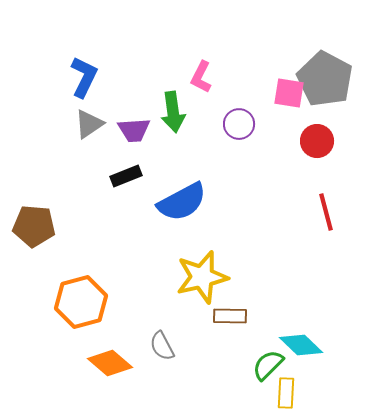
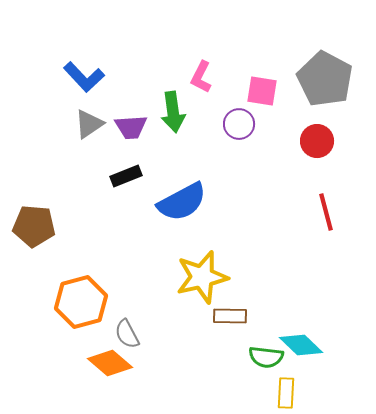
blue L-shape: rotated 111 degrees clockwise
pink square: moved 27 px left, 2 px up
purple trapezoid: moved 3 px left, 3 px up
gray semicircle: moved 35 px left, 12 px up
green semicircle: moved 2 px left, 8 px up; rotated 128 degrees counterclockwise
